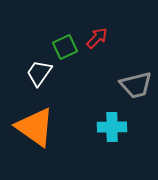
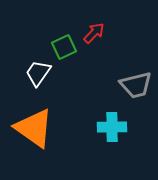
red arrow: moved 3 px left, 5 px up
green square: moved 1 px left
white trapezoid: moved 1 px left
orange triangle: moved 1 px left, 1 px down
